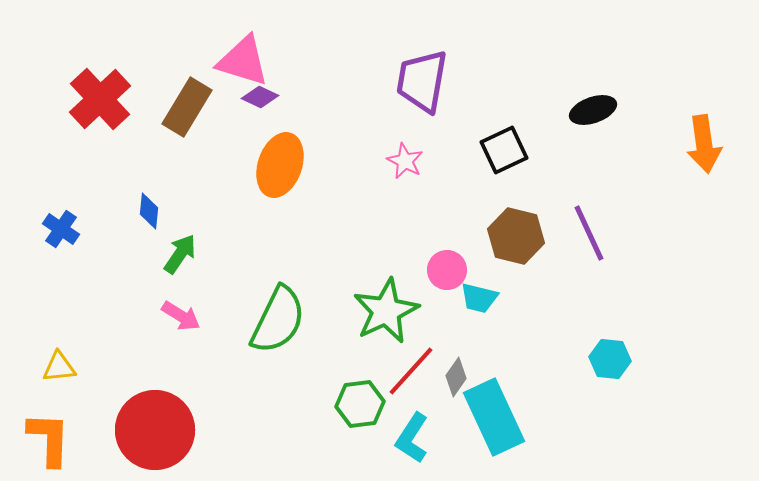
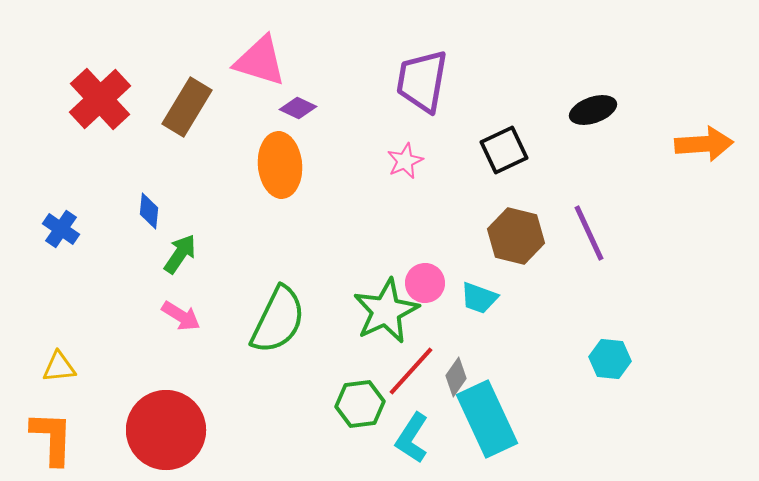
pink triangle: moved 17 px right
purple diamond: moved 38 px right, 11 px down
orange arrow: rotated 86 degrees counterclockwise
pink star: rotated 21 degrees clockwise
orange ellipse: rotated 24 degrees counterclockwise
pink circle: moved 22 px left, 13 px down
cyan trapezoid: rotated 6 degrees clockwise
cyan rectangle: moved 7 px left, 2 px down
red circle: moved 11 px right
orange L-shape: moved 3 px right, 1 px up
